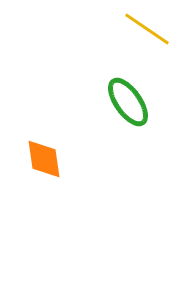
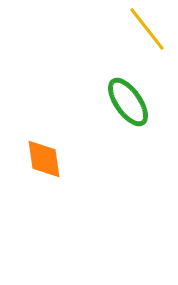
yellow line: rotated 18 degrees clockwise
